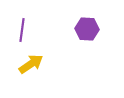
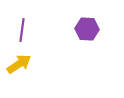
yellow arrow: moved 12 px left
